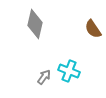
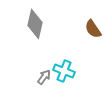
cyan cross: moved 5 px left
